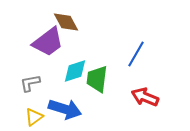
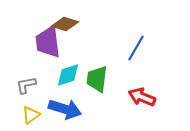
brown diamond: moved 1 px left, 2 px down; rotated 44 degrees counterclockwise
purple trapezoid: rotated 120 degrees clockwise
blue line: moved 6 px up
cyan diamond: moved 7 px left, 4 px down
gray L-shape: moved 4 px left, 2 px down
red arrow: moved 3 px left
yellow triangle: moved 3 px left, 2 px up
